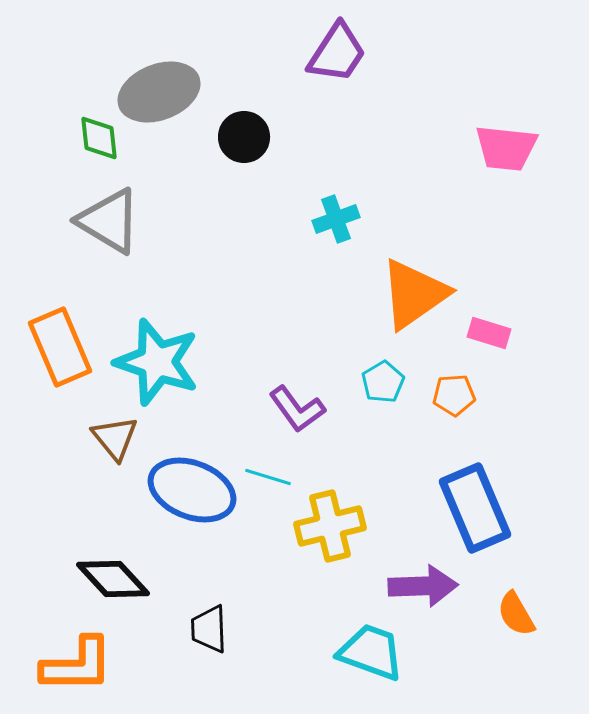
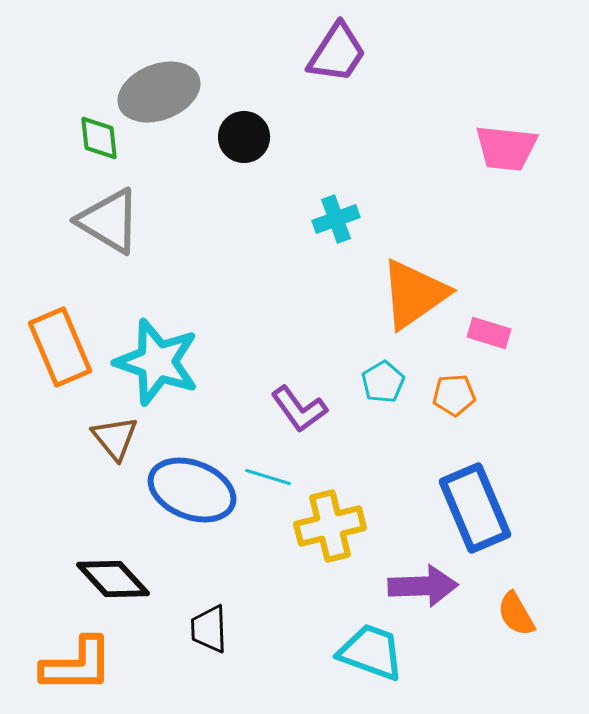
purple L-shape: moved 2 px right
